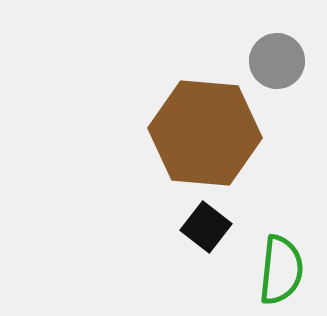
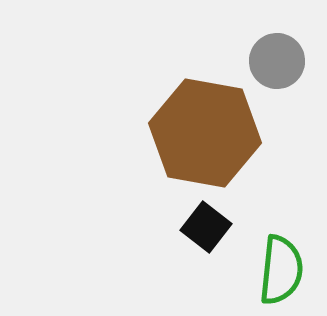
brown hexagon: rotated 5 degrees clockwise
